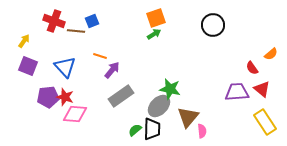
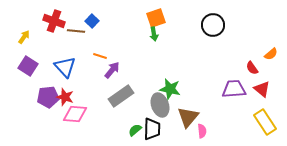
blue square: rotated 24 degrees counterclockwise
green arrow: rotated 112 degrees clockwise
yellow arrow: moved 4 px up
purple square: rotated 12 degrees clockwise
purple trapezoid: moved 3 px left, 3 px up
gray ellipse: moved 1 px right, 1 px up; rotated 65 degrees counterclockwise
